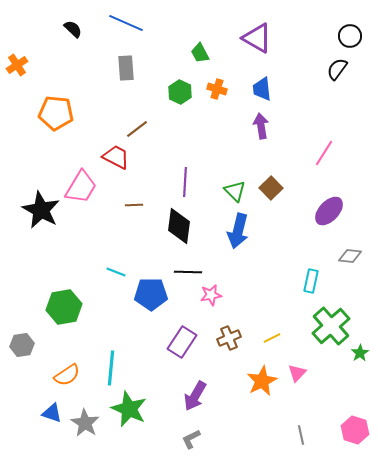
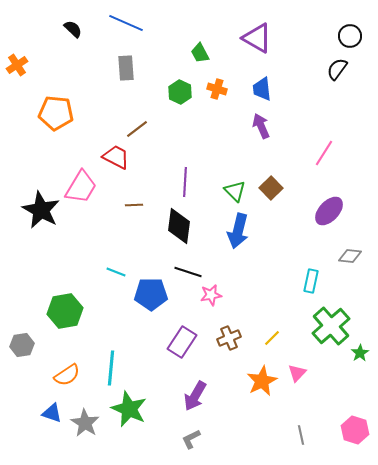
purple arrow at (261, 126): rotated 15 degrees counterclockwise
black line at (188, 272): rotated 16 degrees clockwise
green hexagon at (64, 307): moved 1 px right, 4 px down
yellow line at (272, 338): rotated 18 degrees counterclockwise
